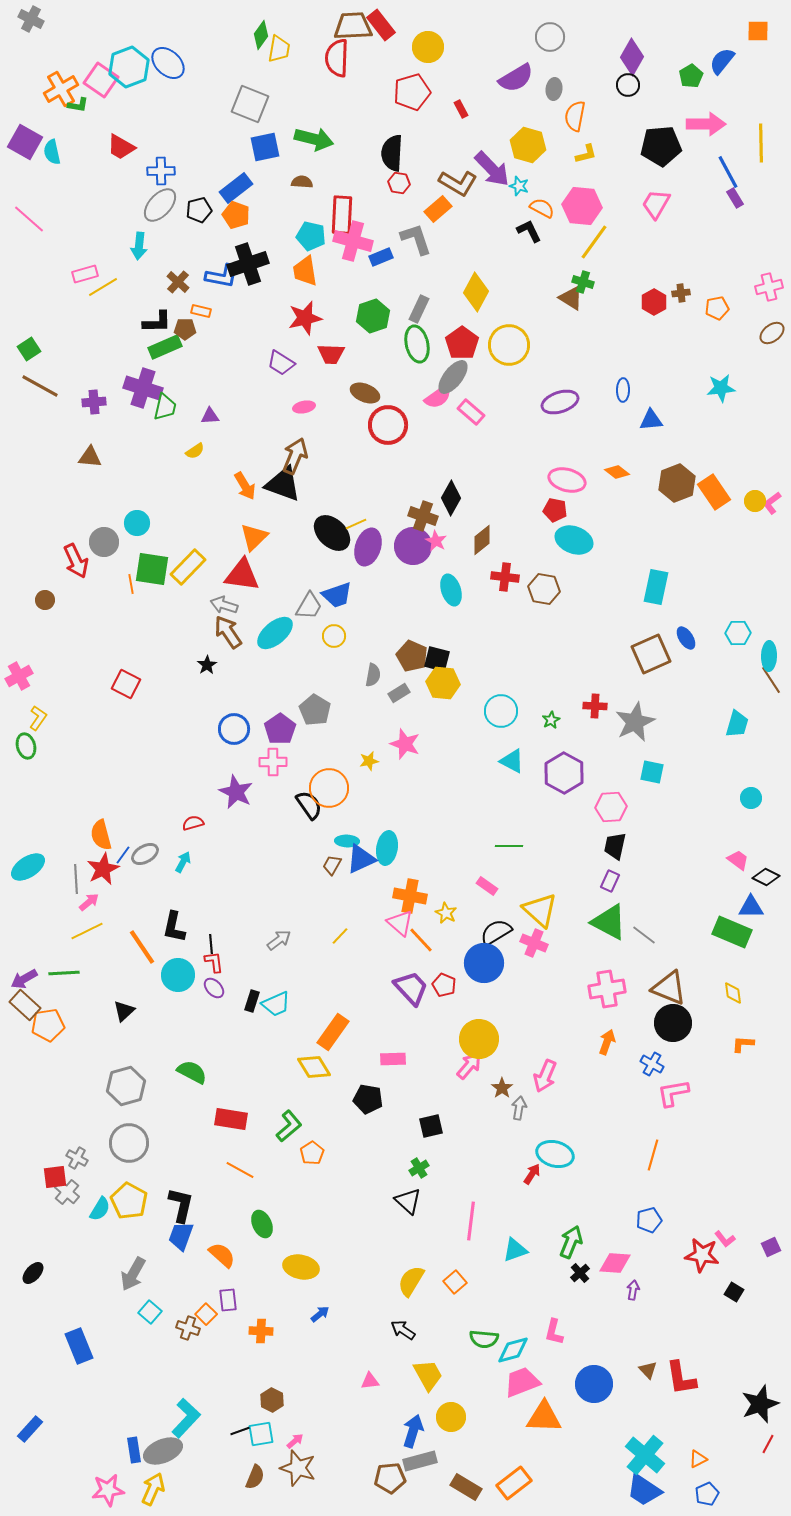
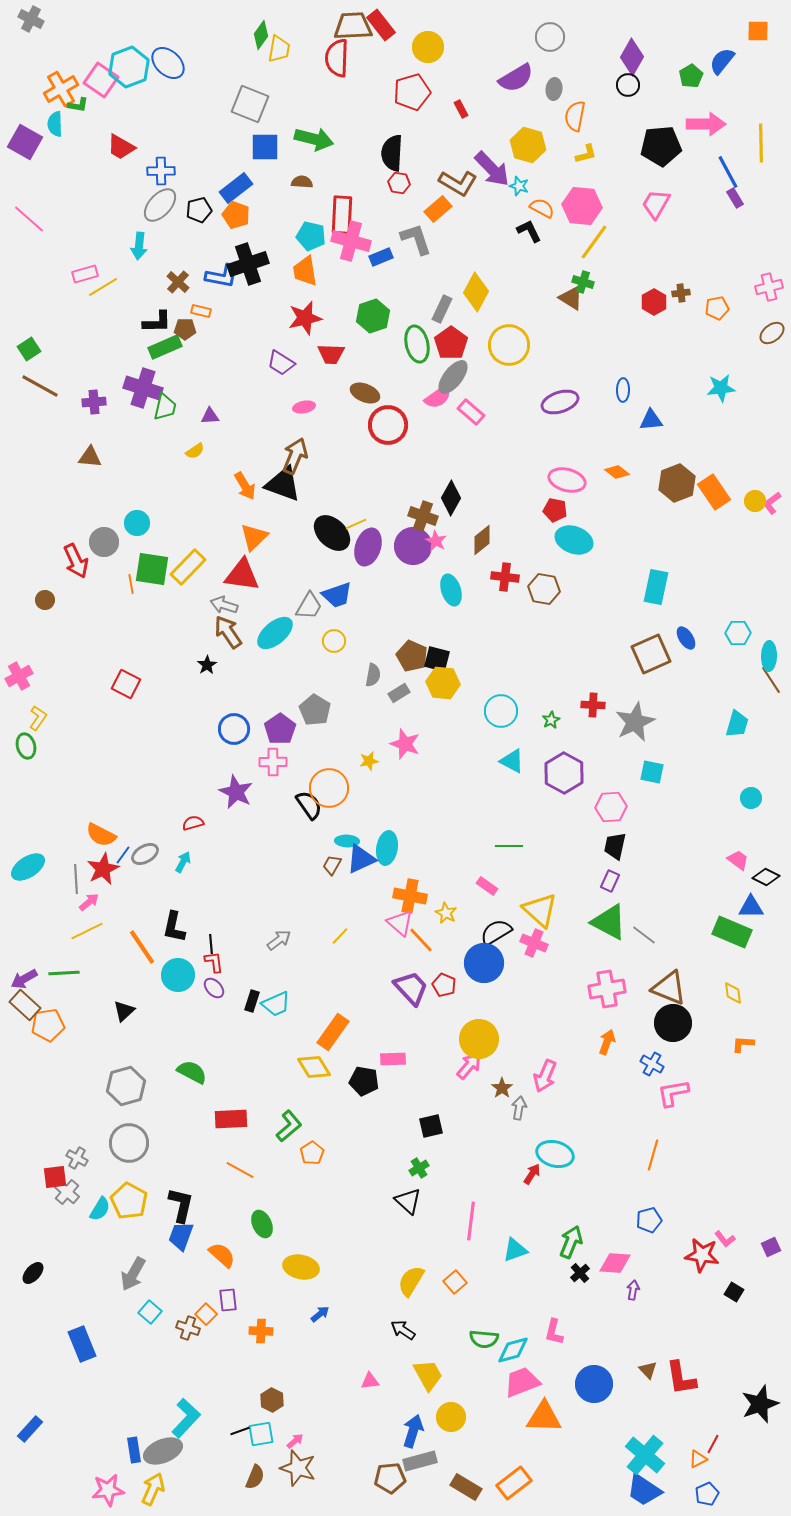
blue square at (265, 147): rotated 12 degrees clockwise
cyan semicircle at (52, 152): moved 3 px right, 28 px up; rotated 10 degrees clockwise
pink cross at (353, 241): moved 2 px left
gray rectangle at (419, 309): moved 23 px right
red pentagon at (462, 343): moved 11 px left
yellow circle at (334, 636): moved 5 px down
red cross at (595, 706): moved 2 px left, 1 px up
orange semicircle at (101, 835): rotated 48 degrees counterclockwise
black pentagon at (368, 1099): moved 4 px left, 18 px up
red rectangle at (231, 1119): rotated 12 degrees counterclockwise
blue rectangle at (79, 1346): moved 3 px right, 2 px up
red line at (768, 1444): moved 55 px left
